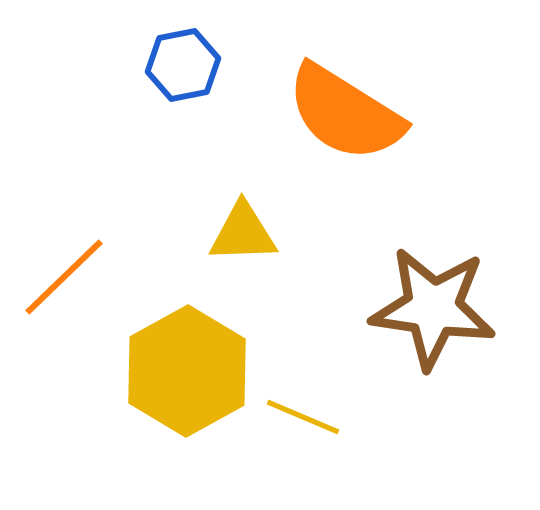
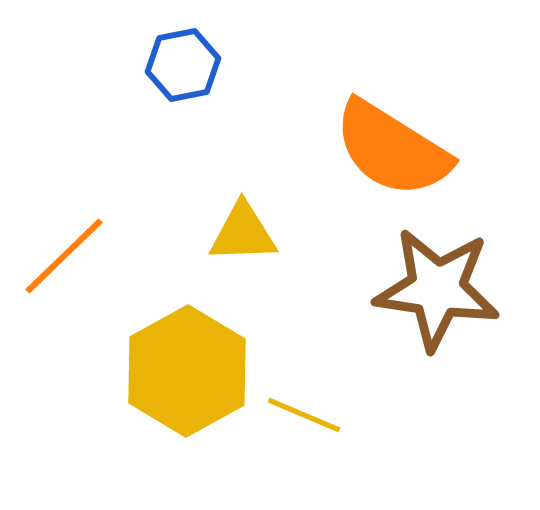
orange semicircle: moved 47 px right, 36 px down
orange line: moved 21 px up
brown star: moved 4 px right, 19 px up
yellow line: moved 1 px right, 2 px up
